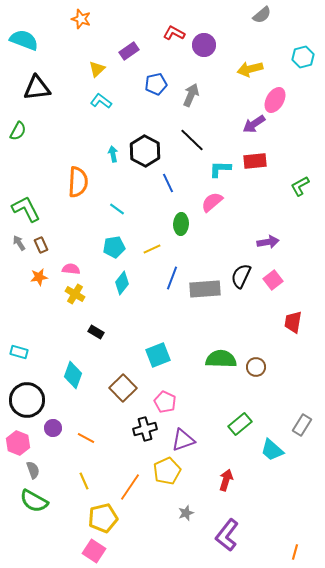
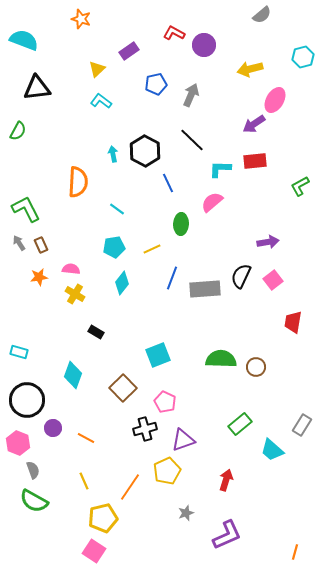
purple L-shape at (227, 535): rotated 152 degrees counterclockwise
